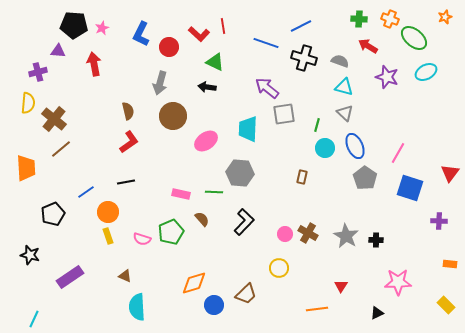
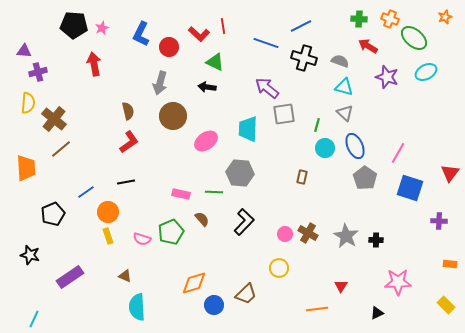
purple triangle at (58, 51): moved 34 px left
